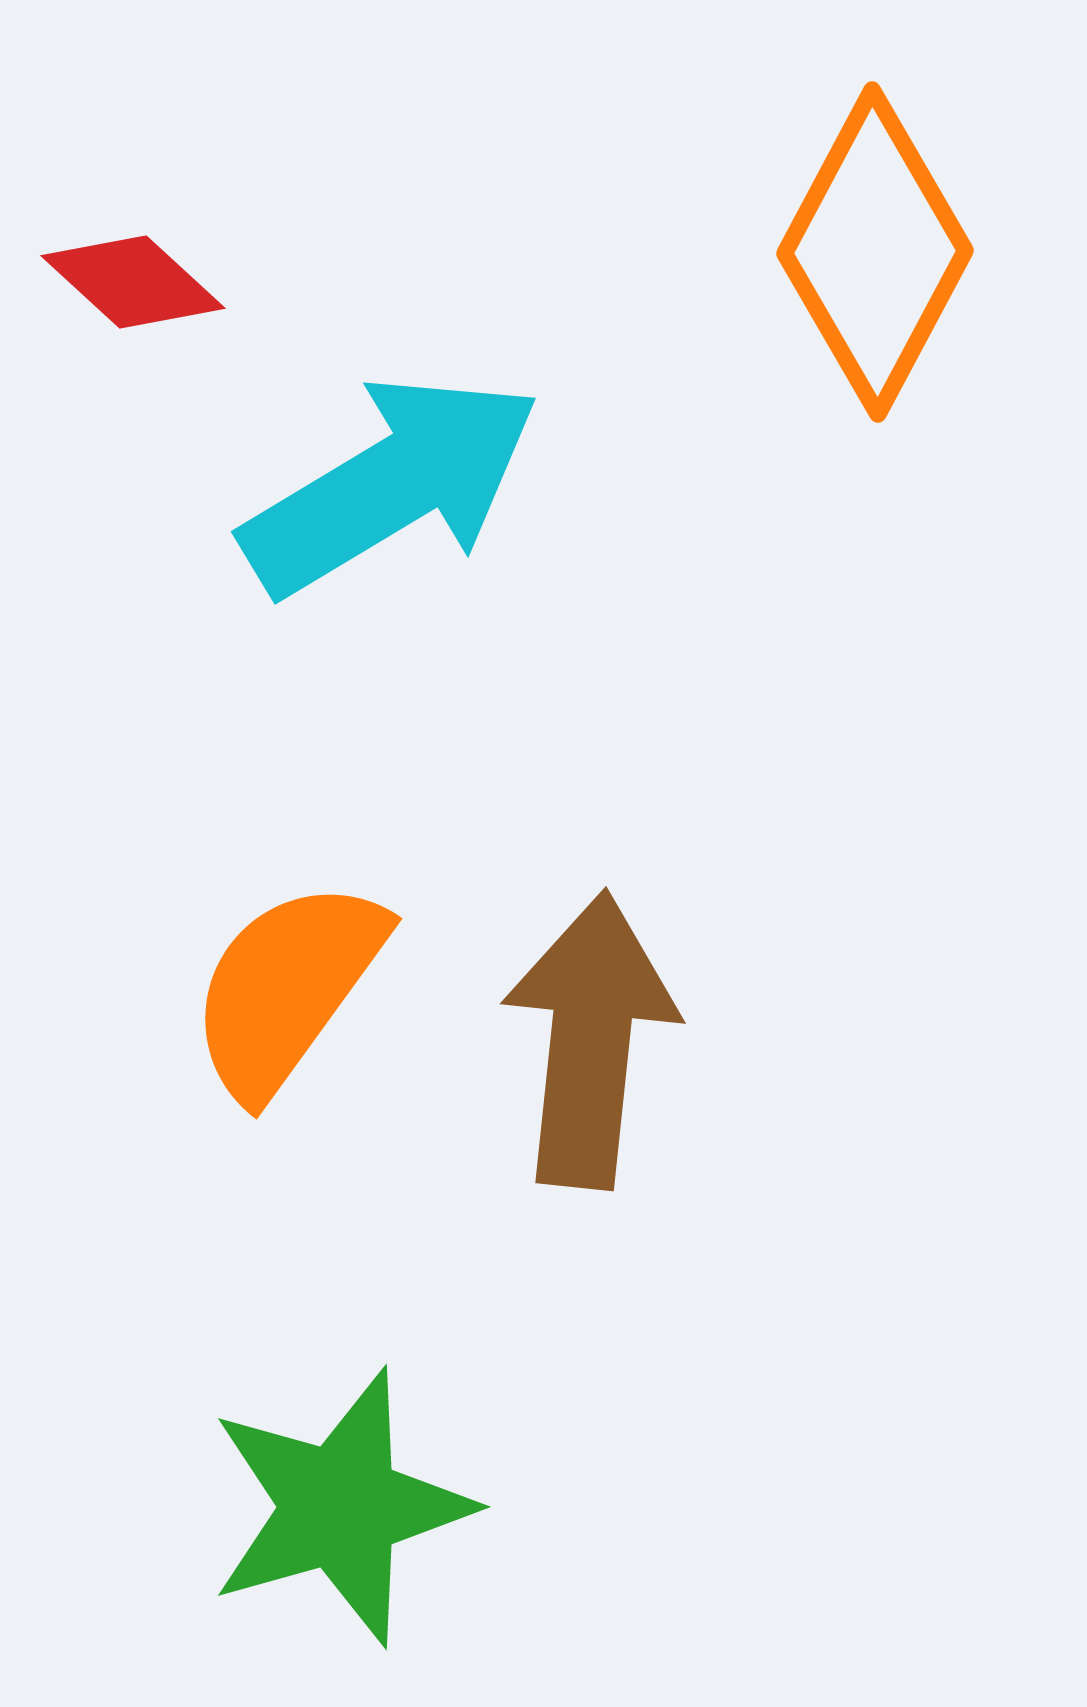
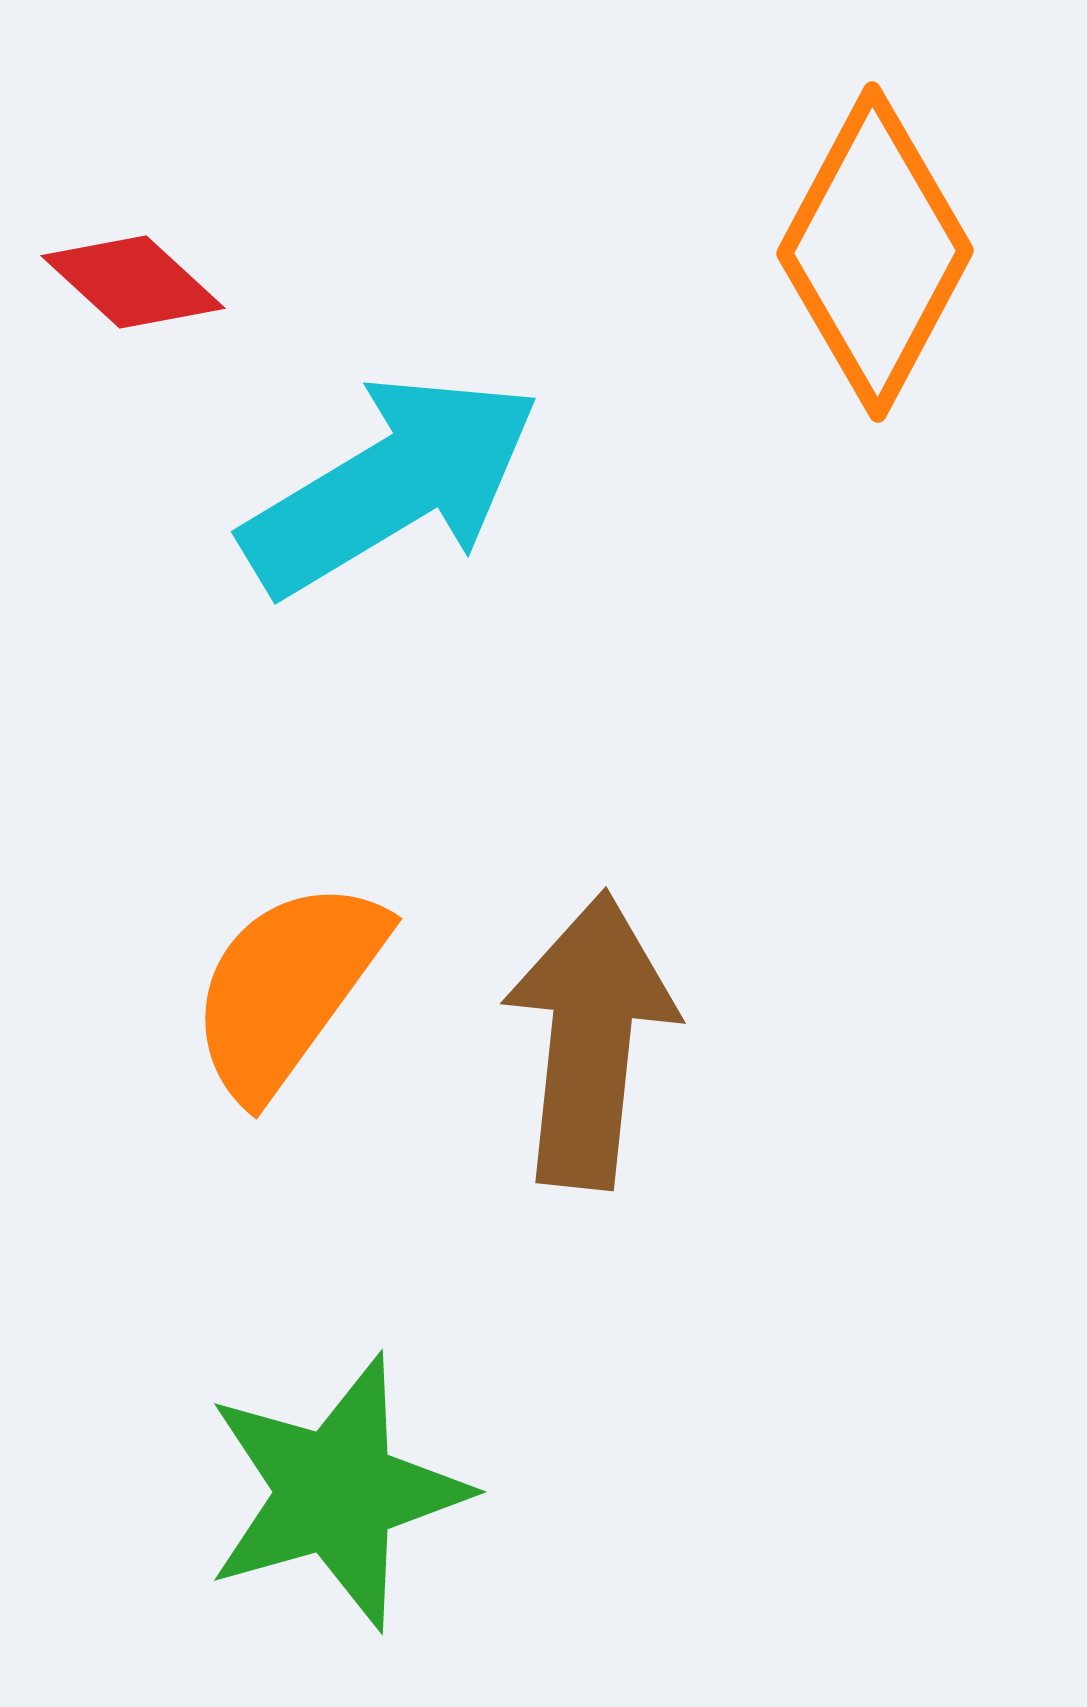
green star: moved 4 px left, 15 px up
